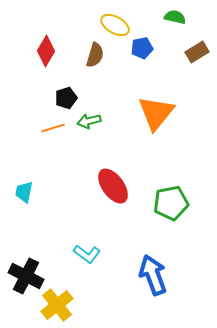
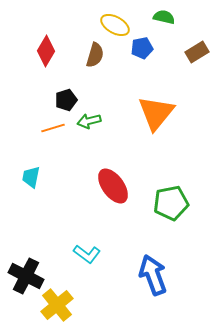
green semicircle: moved 11 px left
black pentagon: moved 2 px down
cyan trapezoid: moved 7 px right, 15 px up
